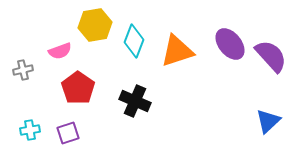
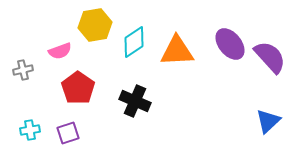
cyan diamond: moved 1 px down; rotated 36 degrees clockwise
orange triangle: rotated 15 degrees clockwise
purple semicircle: moved 1 px left, 1 px down
